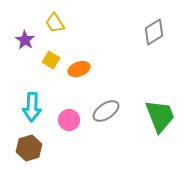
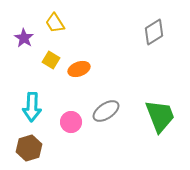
purple star: moved 1 px left, 2 px up
pink circle: moved 2 px right, 2 px down
